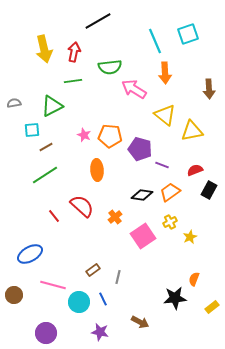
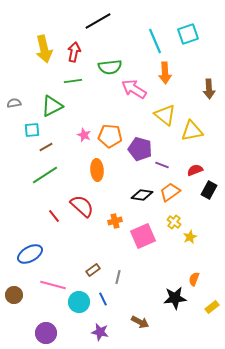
orange cross at (115, 217): moved 4 px down; rotated 24 degrees clockwise
yellow cross at (170, 222): moved 4 px right; rotated 24 degrees counterclockwise
pink square at (143, 236): rotated 10 degrees clockwise
